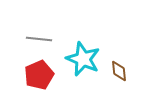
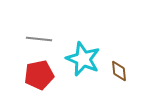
red pentagon: rotated 12 degrees clockwise
